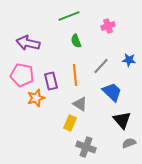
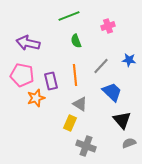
gray cross: moved 1 px up
